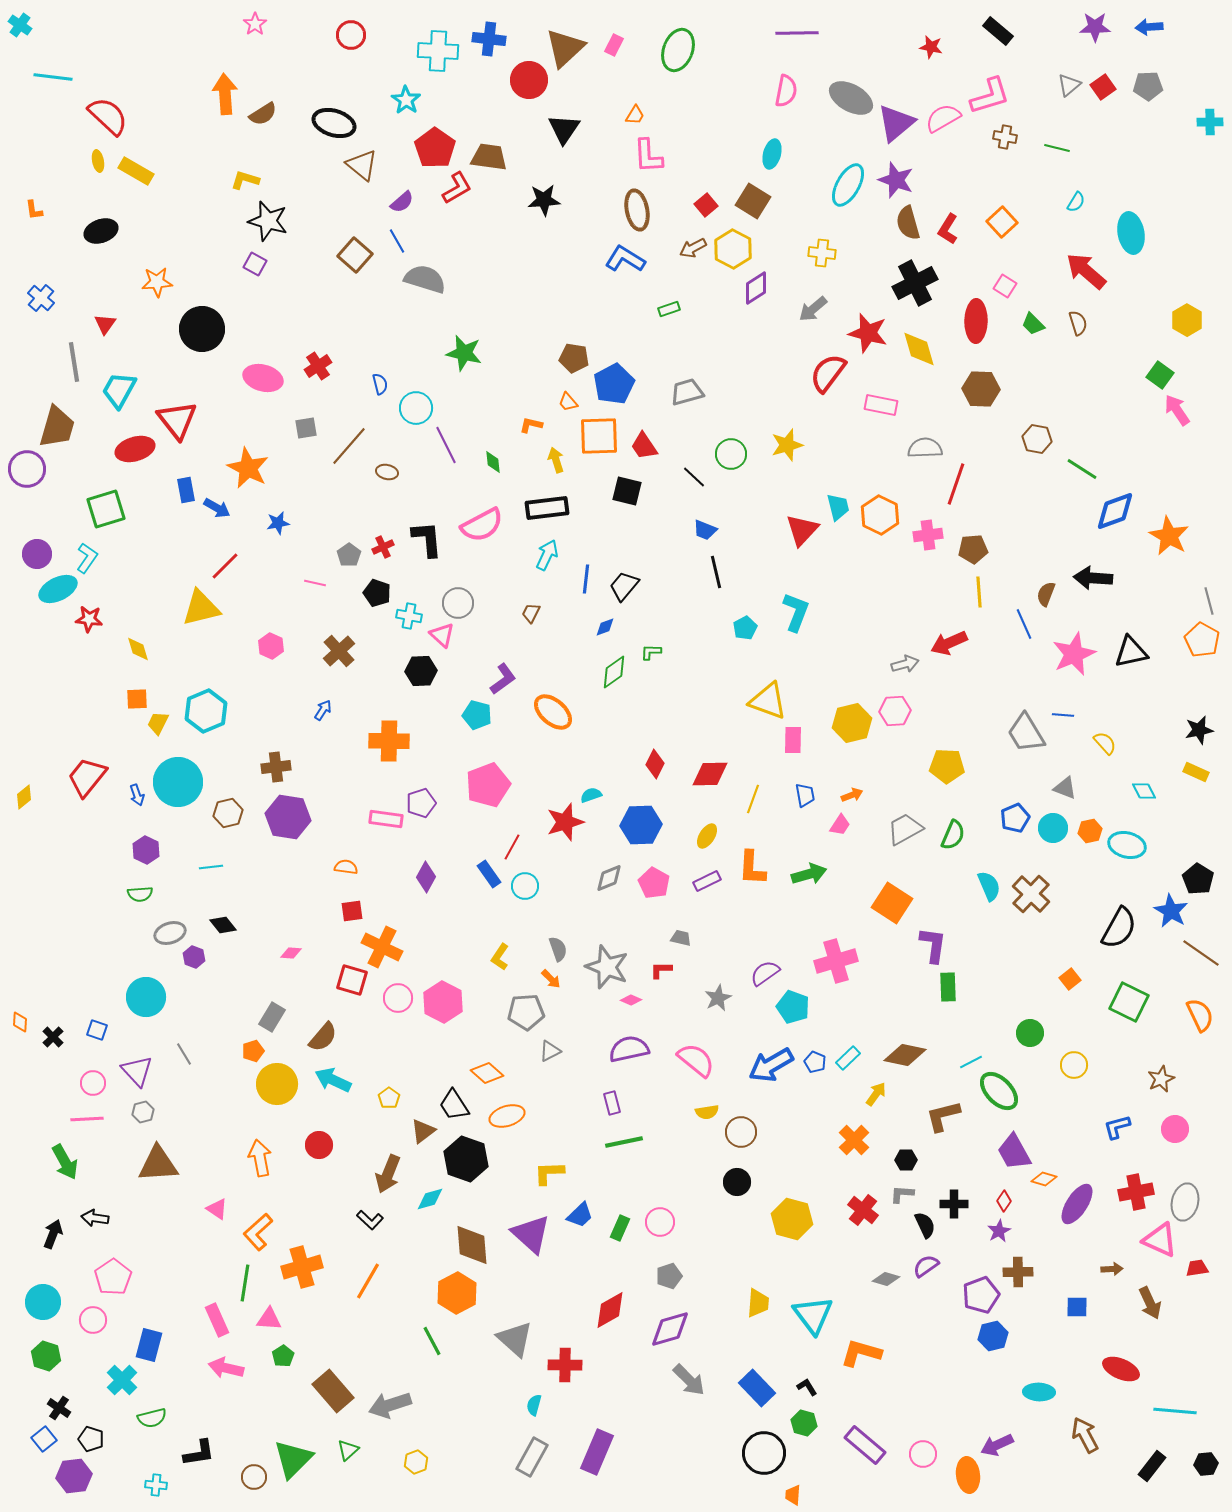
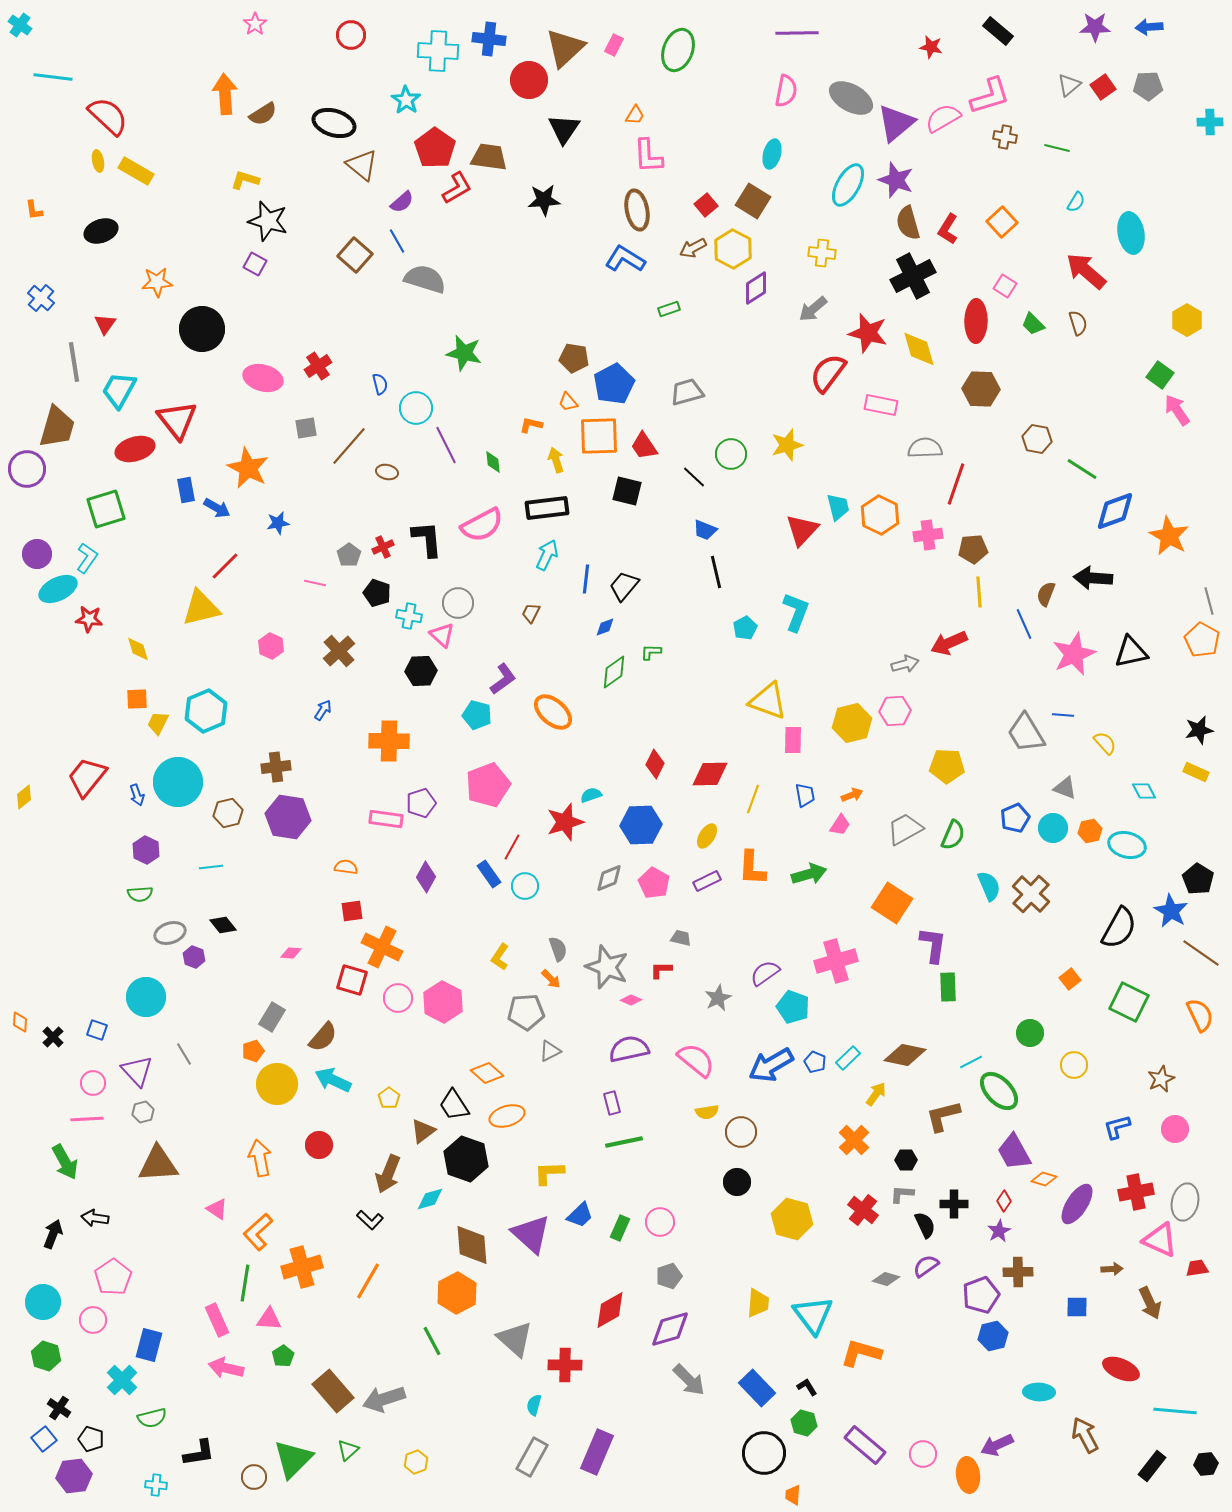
black cross at (915, 283): moved 2 px left, 7 px up
gray arrow at (390, 1405): moved 6 px left, 6 px up
